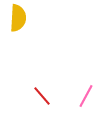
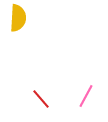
red line: moved 1 px left, 3 px down
